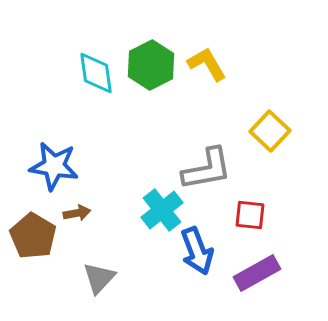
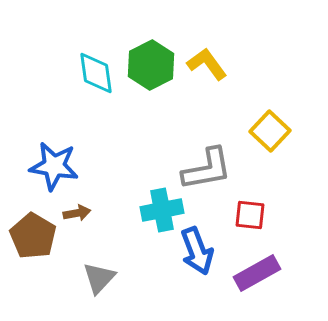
yellow L-shape: rotated 6 degrees counterclockwise
cyan cross: rotated 27 degrees clockwise
